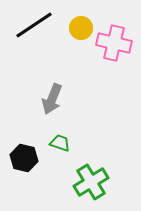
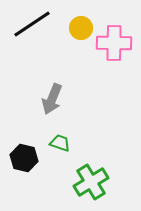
black line: moved 2 px left, 1 px up
pink cross: rotated 12 degrees counterclockwise
